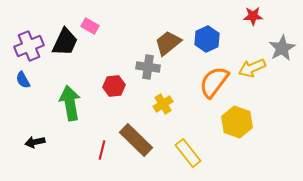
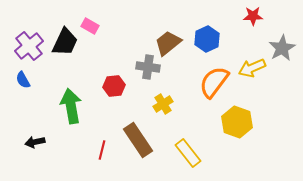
purple cross: rotated 16 degrees counterclockwise
green arrow: moved 1 px right, 3 px down
brown rectangle: moved 2 px right; rotated 12 degrees clockwise
